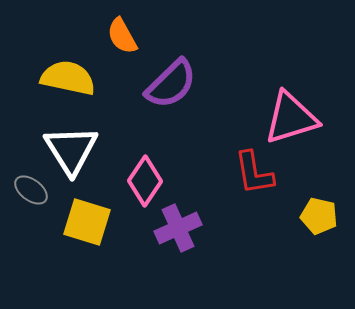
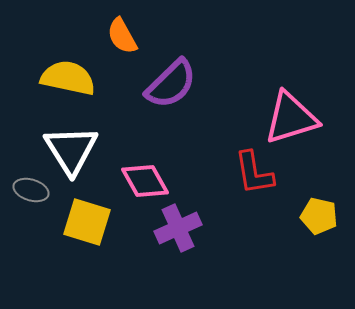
pink diamond: rotated 63 degrees counterclockwise
gray ellipse: rotated 20 degrees counterclockwise
